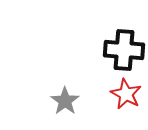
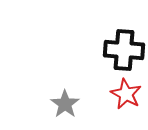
gray star: moved 3 px down
